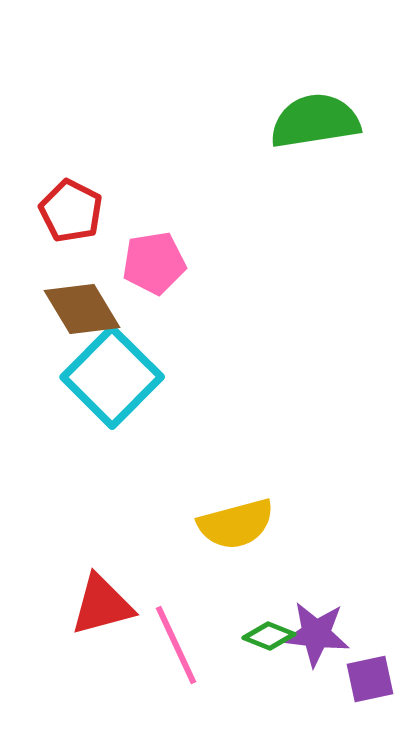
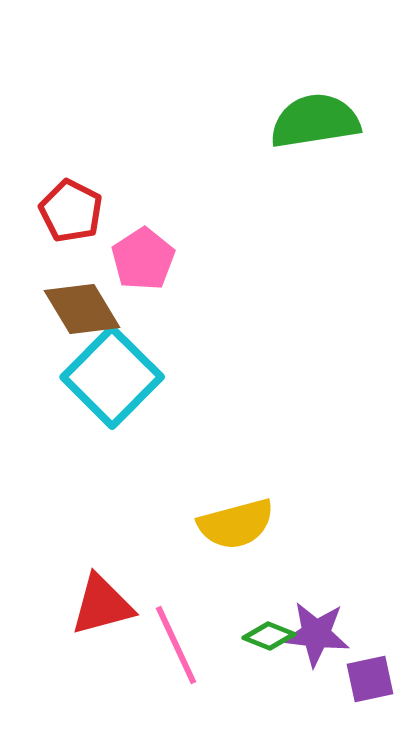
pink pentagon: moved 11 px left, 4 px up; rotated 24 degrees counterclockwise
